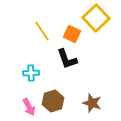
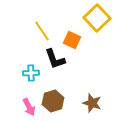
yellow square: moved 1 px right
orange square: moved 6 px down
black L-shape: moved 12 px left
